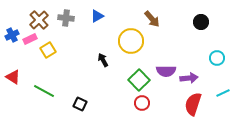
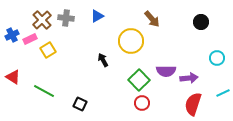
brown cross: moved 3 px right
